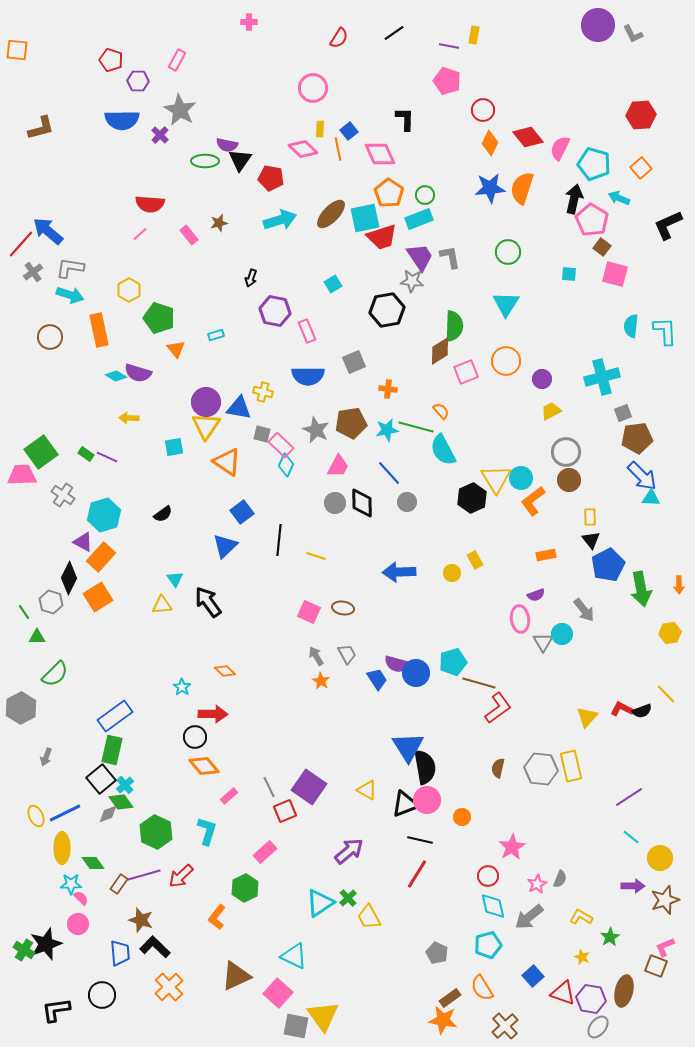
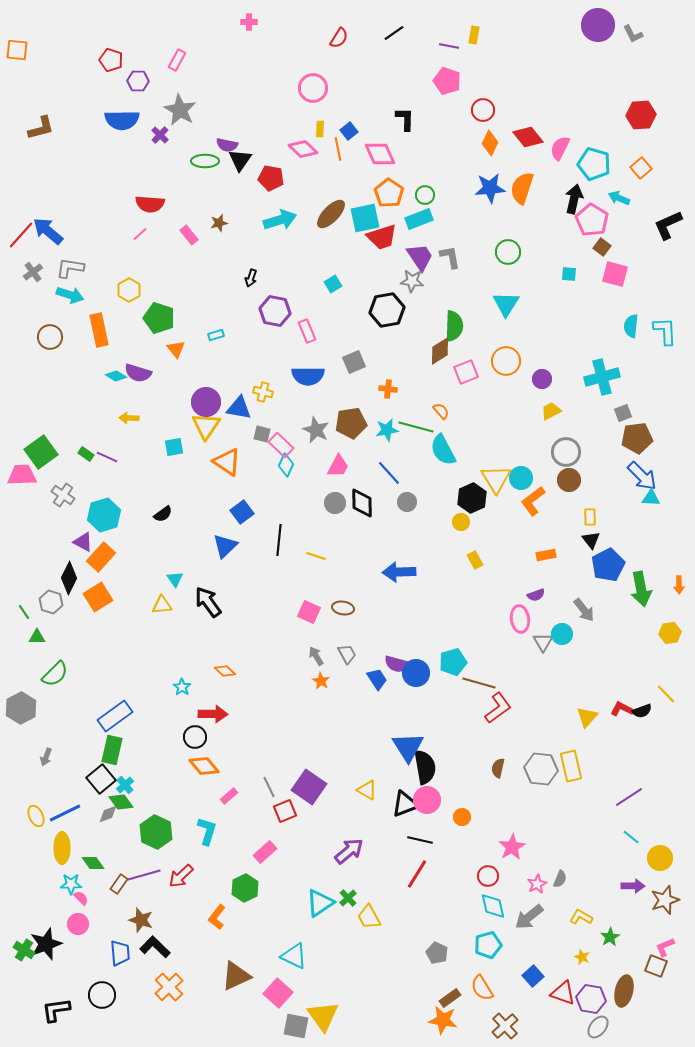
red line at (21, 244): moved 9 px up
yellow circle at (452, 573): moved 9 px right, 51 px up
